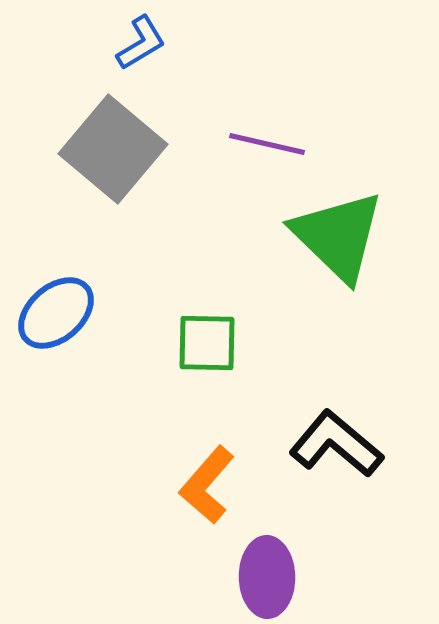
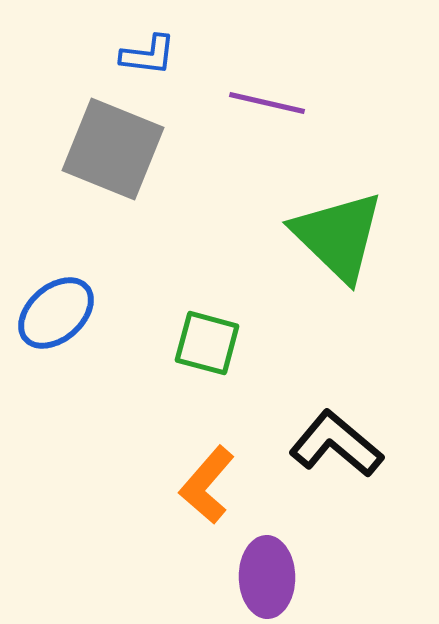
blue L-shape: moved 7 px right, 12 px down; rotated 38 degrees clockwise
purple line: moved 41 px up
gray square: rotated 18 degrees counterclockwise
green square: rotated 14 degrees clockwise
